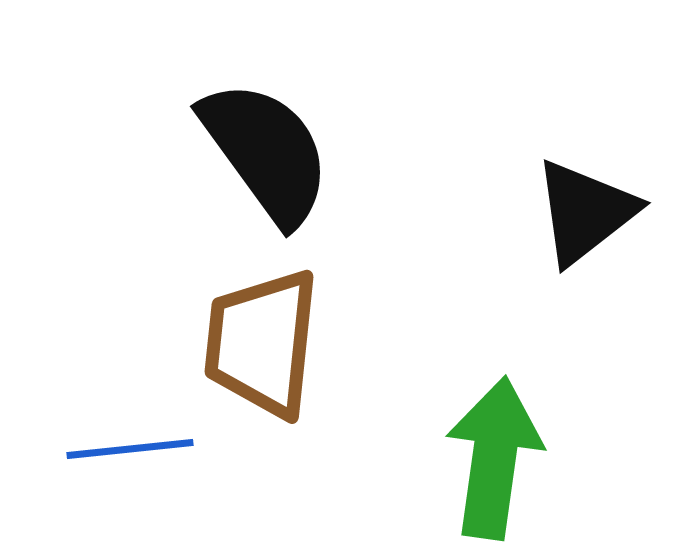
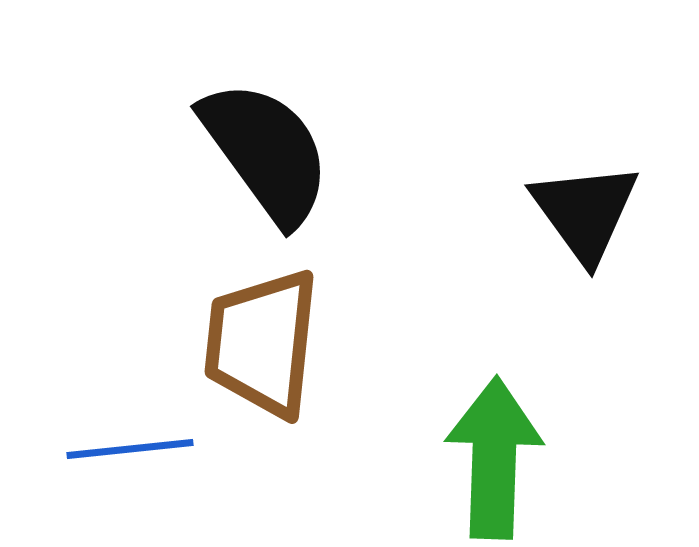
black triangle: rotated 28 degrees counterclockwise
green arrow: rotated 6 degrees counterclockwise
